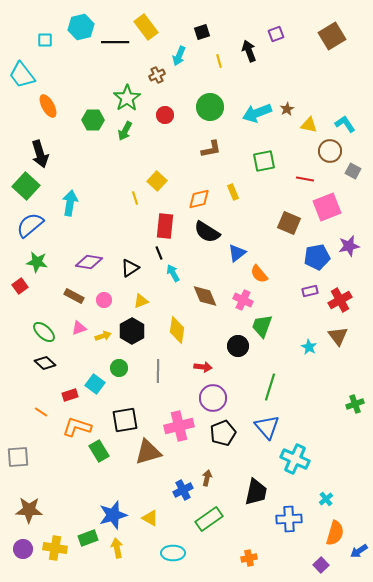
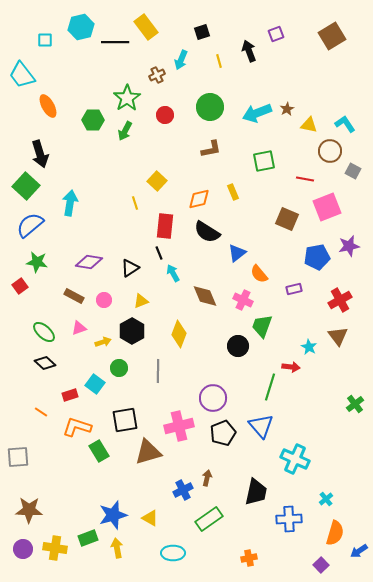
cyan arrow at (179, 56): moved 2 px right, 4 px down
yellow line at (135, 198): moved 5 px down
brown square at (289, 223): moved 2 px left, 4 px up
purple rectangle at (310, 291): moved 16 px left, 2 px up
yellow diamond at (177, 330): moved 2 px right, 4 px down; rotated 12 degrees clockwise
yellow arrow at (103, 336): moved 6 px down
red arrow at (203, 367): moved 88 px right
green cross at (355, 404): rotated 18 degrees counterclockwise
blue triangle at (267, 427): moved 6 px left, 1 px up
